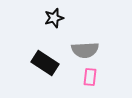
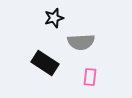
gray semicircle: moved 4 px left, 8 px up
